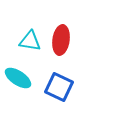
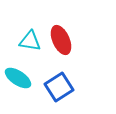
red ellipse: rotated 32 degrees counterclockwise
blue square: rotated 32 degrees clockwise
